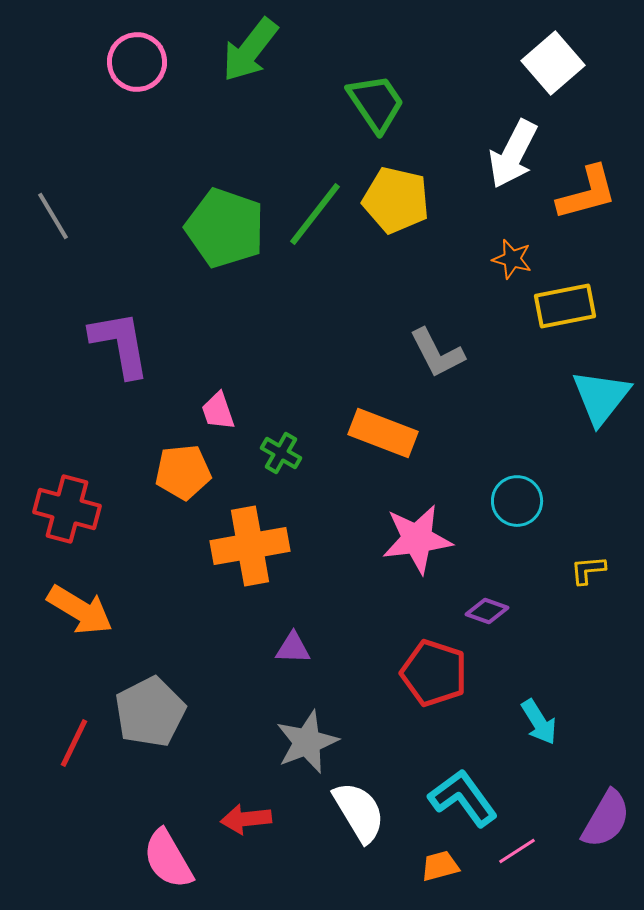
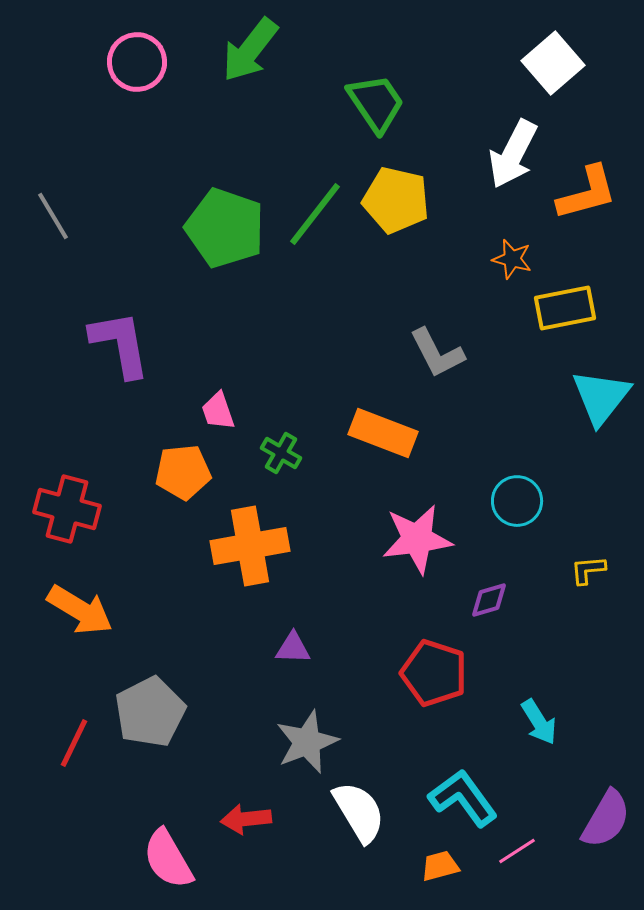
yellow rectangle: moved 2 px down
purple diamond: moved 2 px right, 11 px up; rotated 36 degrees counterclockwise
